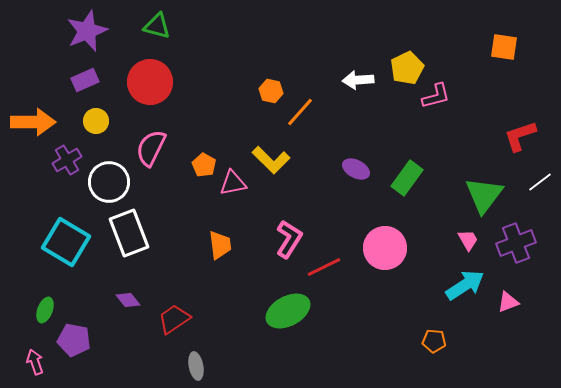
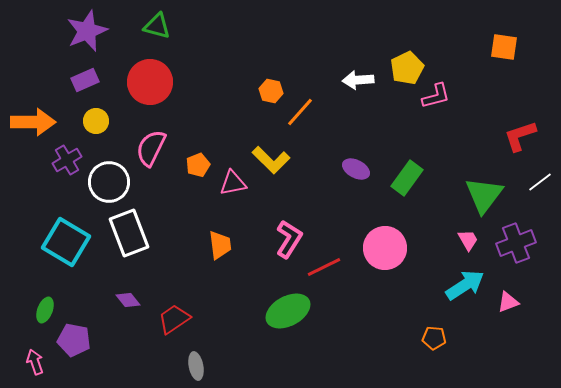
orange pentagon at (204, 165): moved 6 px left; rotated 20 degrees clockwise
orange pentagon at (434, 341): moved 3 px up
